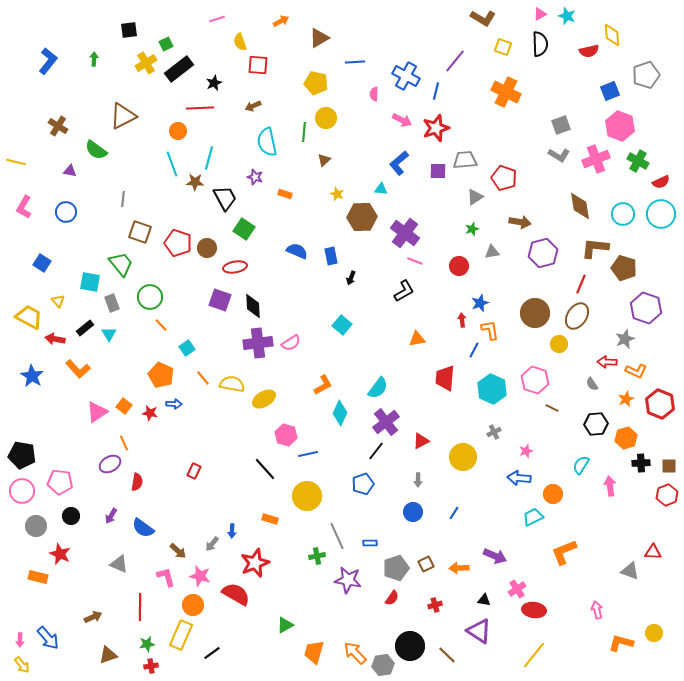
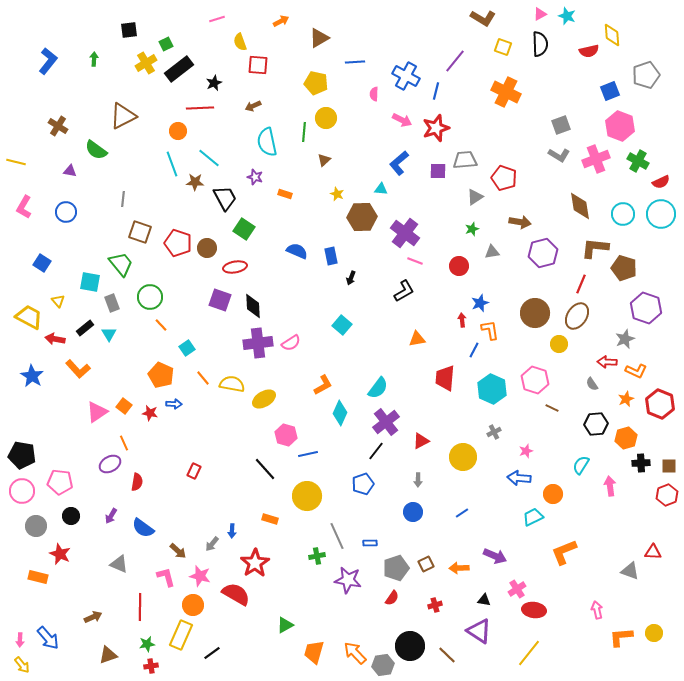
cyan line at (209, 158): rotated 65 degrees counterclockwise
blue line at (454, 513): moved 8 px right; rotated 24 degrees clockwise
red star at (255, 563): rotated 12 degrees counterclockwise
orange L-shape at (621, 643): moved 6 px up; rotated 20 degrees counterclockwise
yellow line at (534, 655): moved 5 px left, 2 px up
